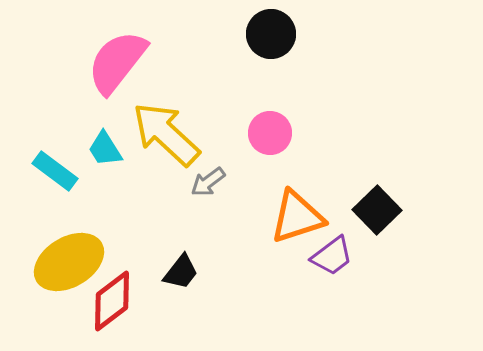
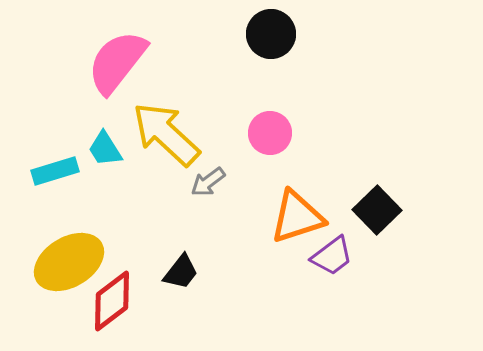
cyan rectangle: rotated 54 degrees counterclockwise
